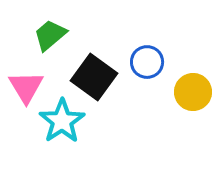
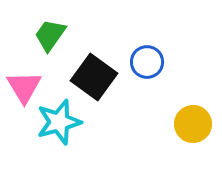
green trapezoid: rotated 15 degrees counterclockwise
pink triangle: moved 2 px left
yellow circle: moved 32 px down
cyan star: moved 3 px left, 1 px down; rotated 18 degrees clockwise
